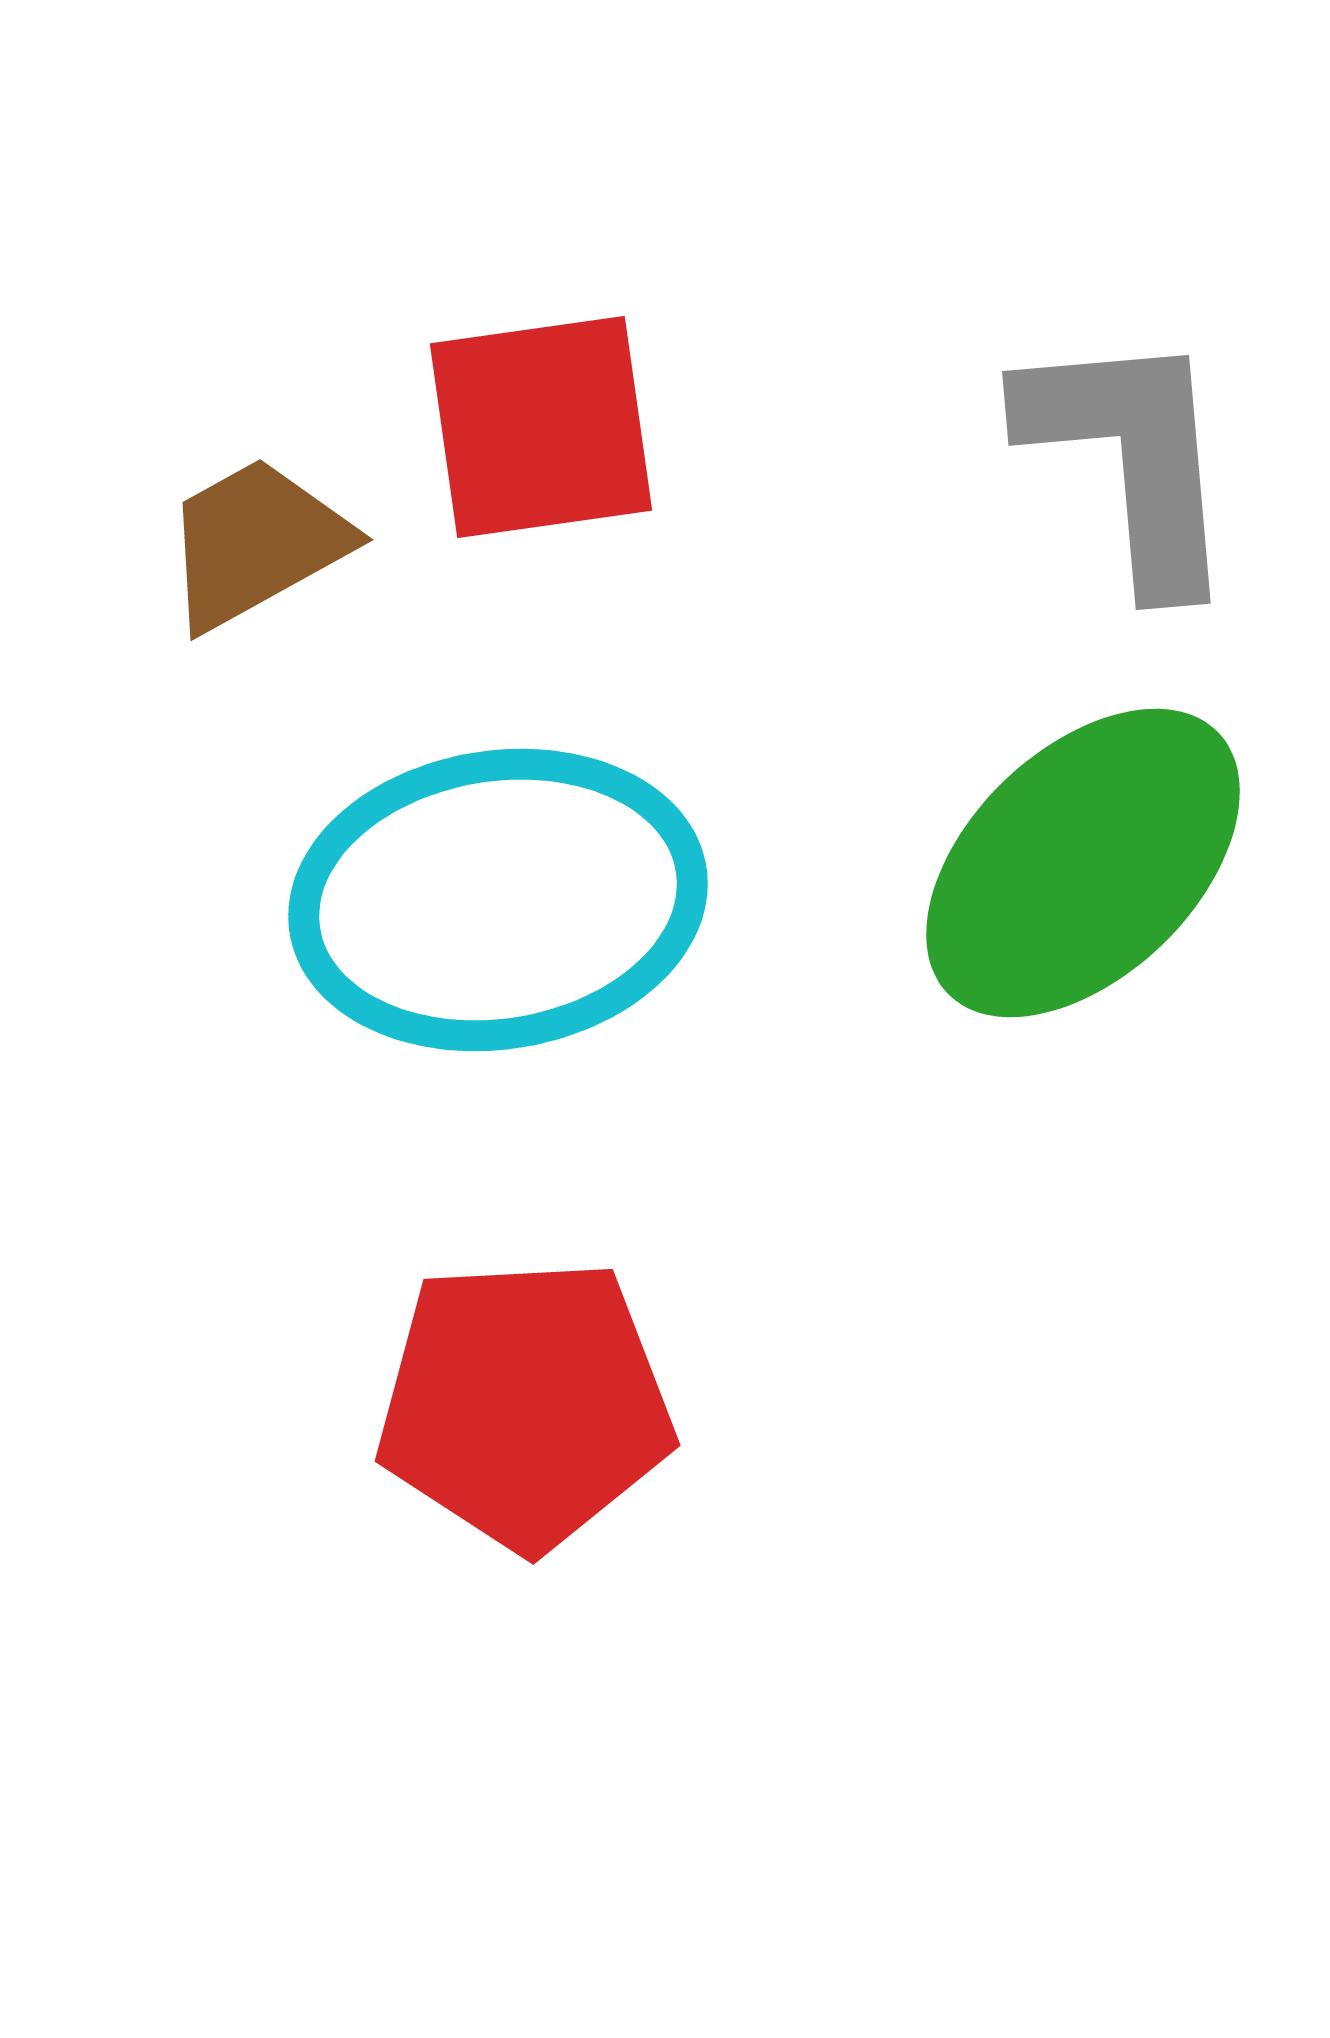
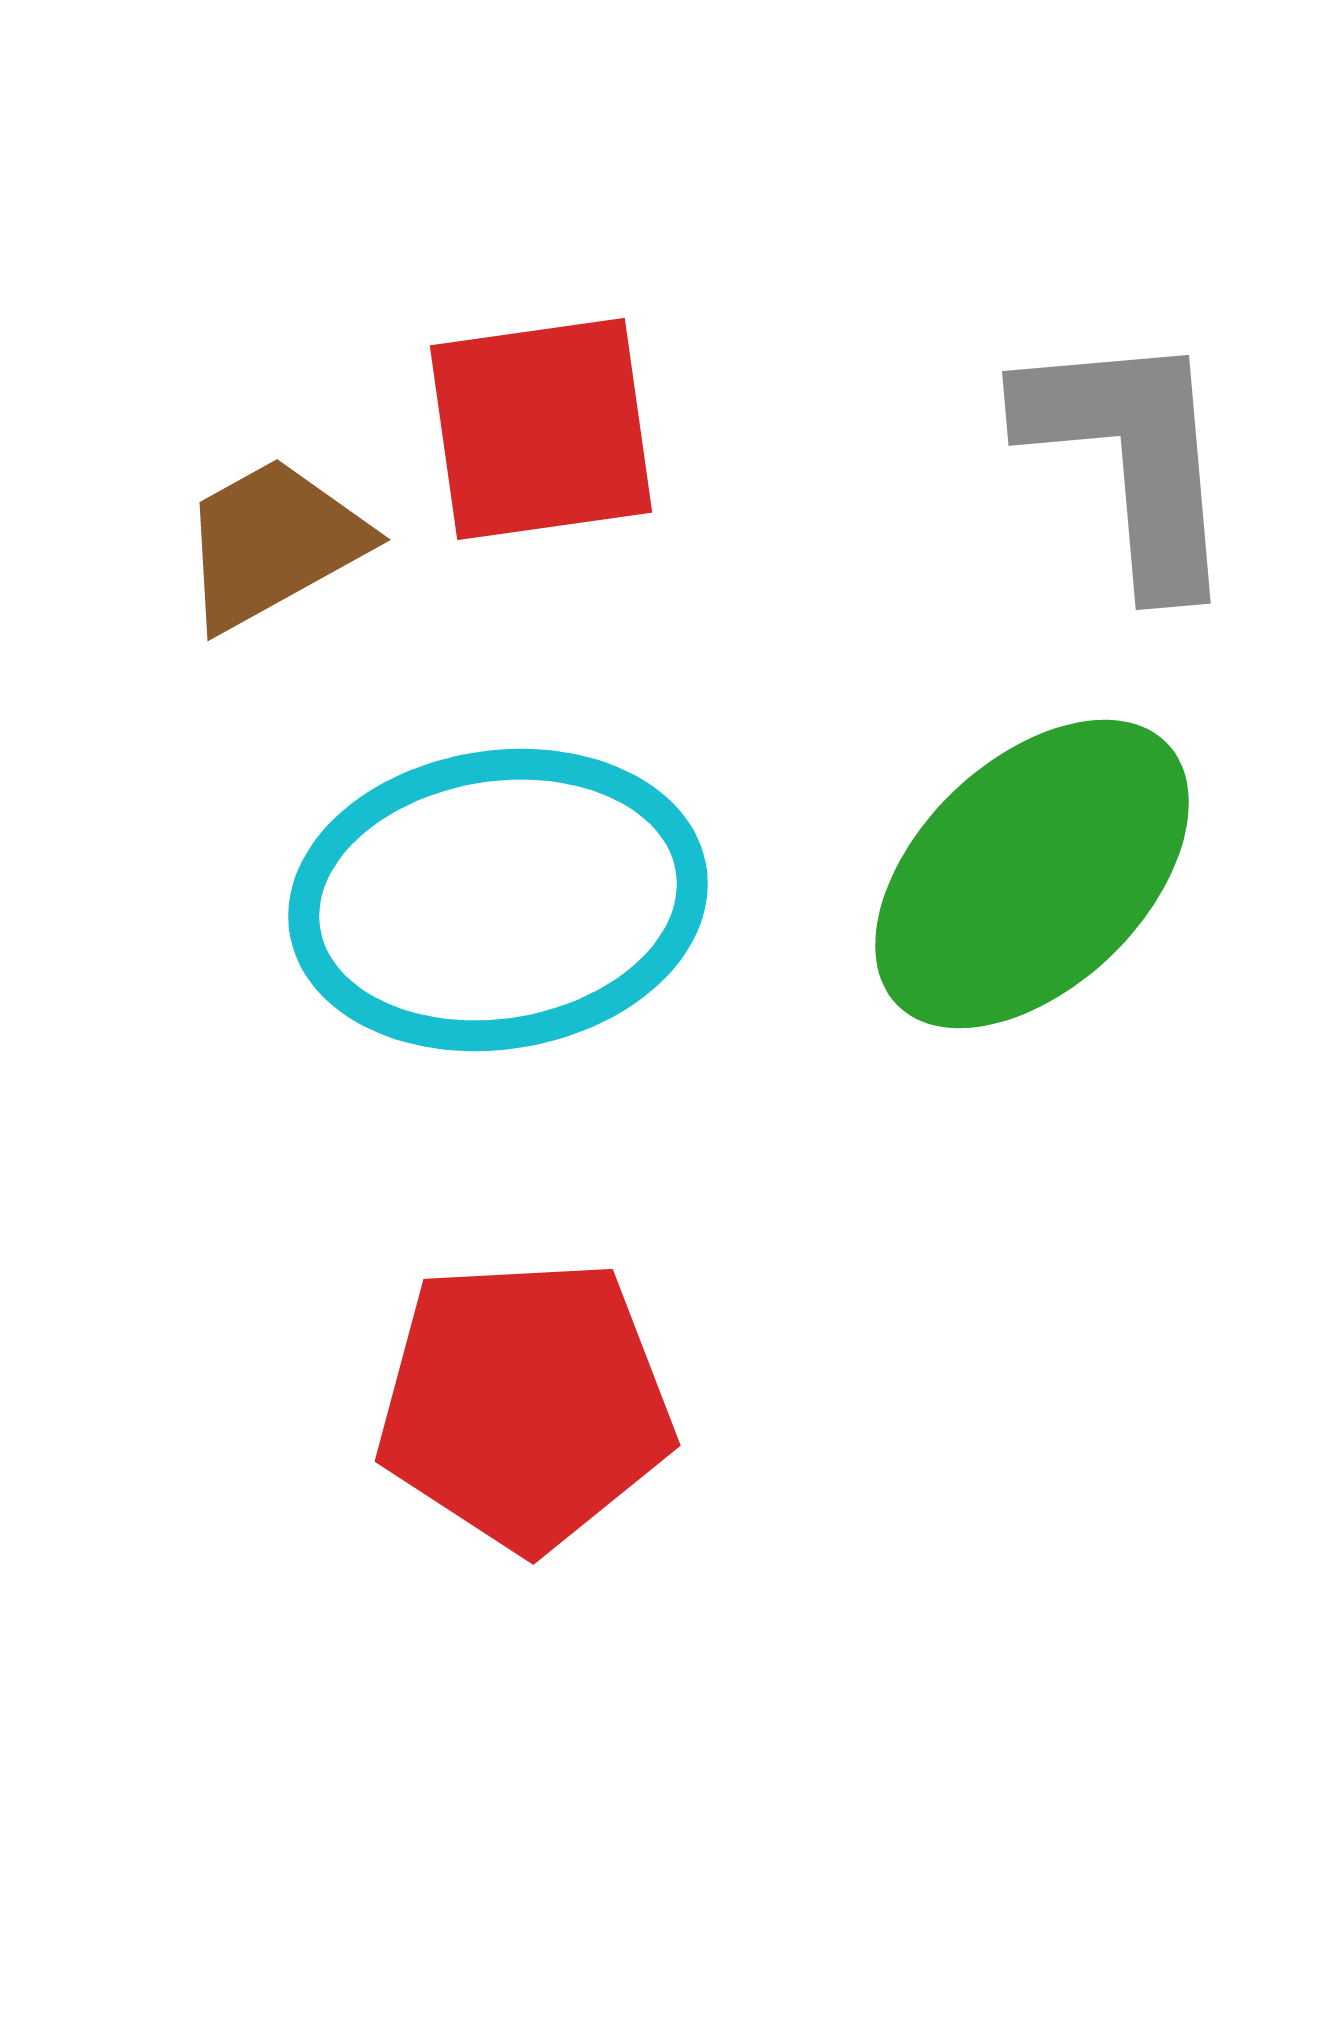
red square: moved 2 px down
brown trapezoid: moved 17 px right
green ellipse: moved 51 px left, 11 px down
